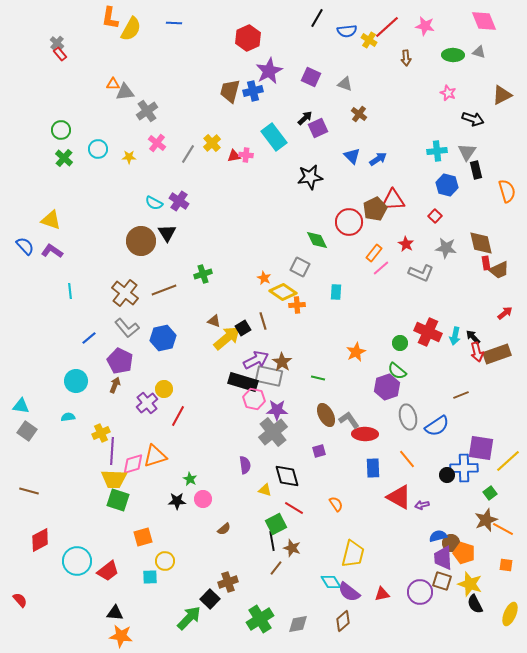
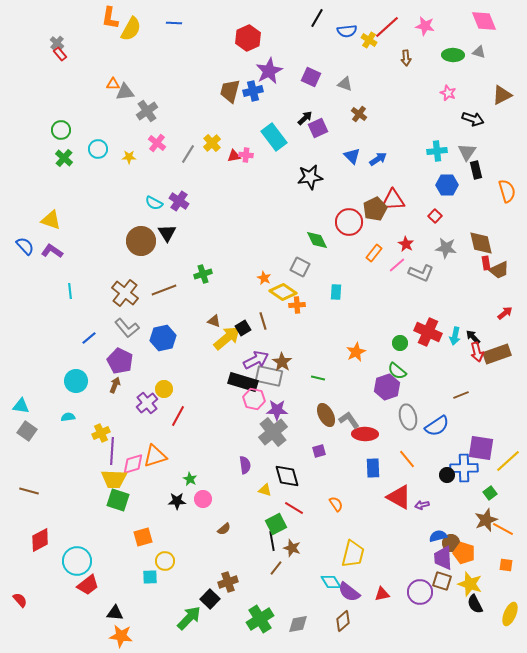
blue hexagon at (447, 185): rotated 15 degrees counterclockwise
pink line at (381, 268): moved 16 px right, 3 px up
red trapezoid at (108, 571): moved 20 px left, 14 px down
